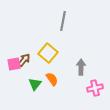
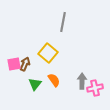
gray line: moved 1 px down
brown arrow: moved 1 px right, 4 px down; rotated 16 degrees counterclockwise
gray arrow: moved 1 px right, 14 px down
orange semicircle: moved 2 px right, 1 px down
